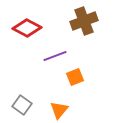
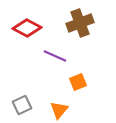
brown cross: moved 4 px left, 2 px down
purple line: rotated 45 degrees clockwise
orange square: moved 3 px right, 5 px down
gray square: rotated 30 degrees clockwise
